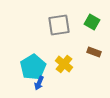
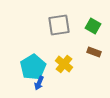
green square: moved 1 px right, 4 px down
